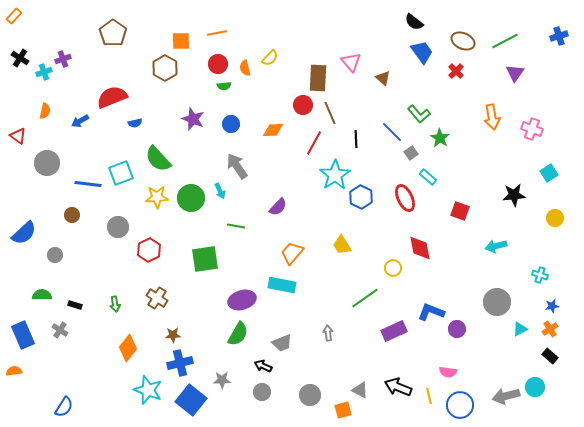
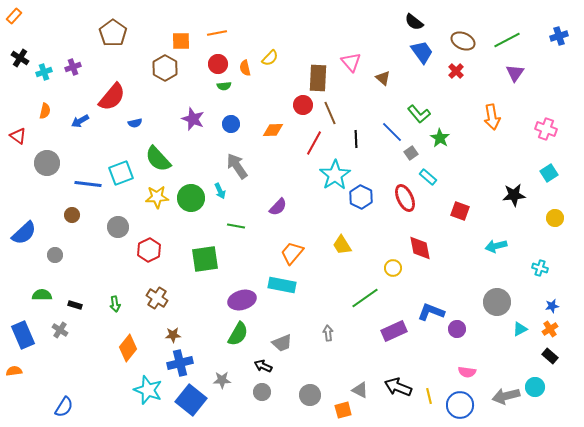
green line at (505, 41): moved 2 px right, 1 px up
purple cross at (63, 59): moved 10 px right, 8 px down
red semicircle at (112, 97): rotated 152 degrees clockwise
pink cross at (532, 129): moved 14 px right
cyan cross at (540, 275): moved 7 px up
pink semicircle at (448, 372): moved 19 px right
